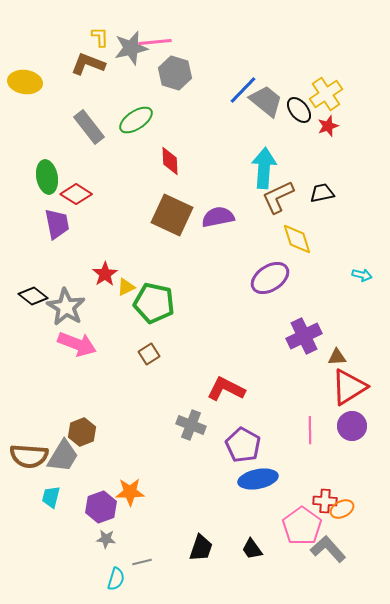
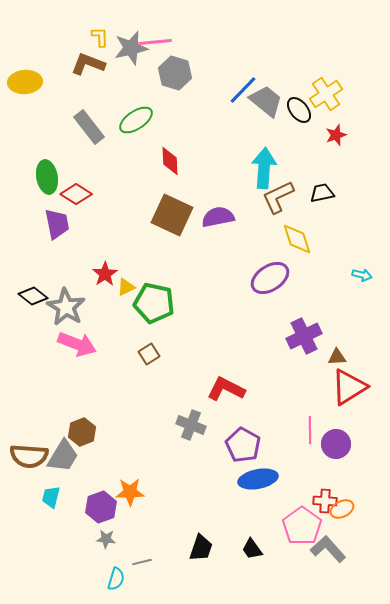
yellow ellipse at (25, 82): rotated 12 degrees counterclockwise
red star at (328, 126): moved 8 px right, 9 px down
purple circle at (352, 426): moved 16 px left, 18 px down
